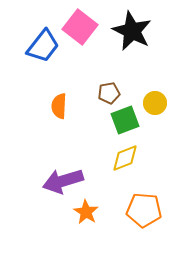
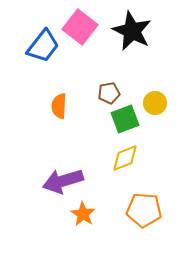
green square: moved 1 px up
orange star: moved 3 px left, 2 px down
